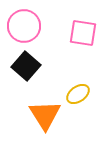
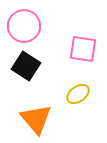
pink square: moved 16 px down
black square: rotated 8 degrees counterclockwise
orange triangle: moved 9 px left, 4 px down; rotated 8 degrees counterclockwise
